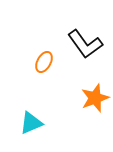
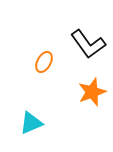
black L-shape: moved 3 px right
orange star: moved 3 px left, 6 px up
